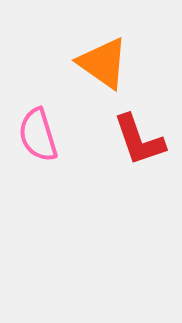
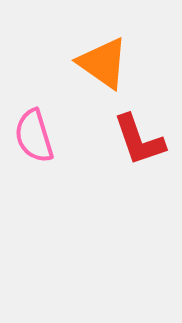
pink semicircle: moved 4 px left, 1 px down
